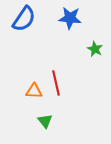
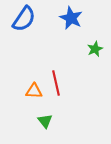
blue star: moved 1 px right; rotated 20 degrees clockwise
green star: rotated 21 degrees clockwise
